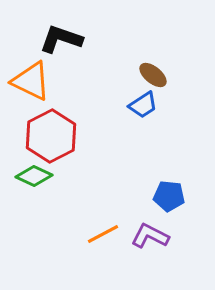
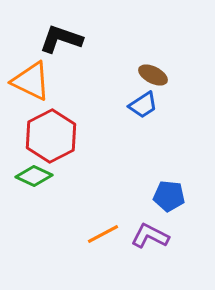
brown ellipse: rotated 12 degrees counterclockwise
